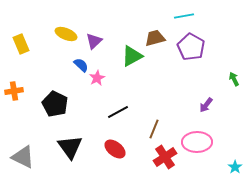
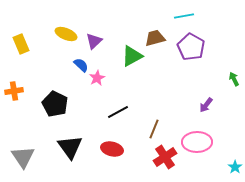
red ellipse: moved 3 px left; rotated 25 degrees counterclockwise
gray triangle: rotated 30 degrees clockwise
